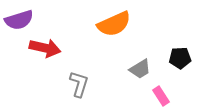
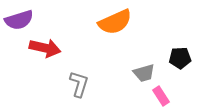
orange semicircle: moved 1 px right, 2 px up
gray trapezoid: moved 4 px right, 4 px down; rotated 15 degrees clockwise
